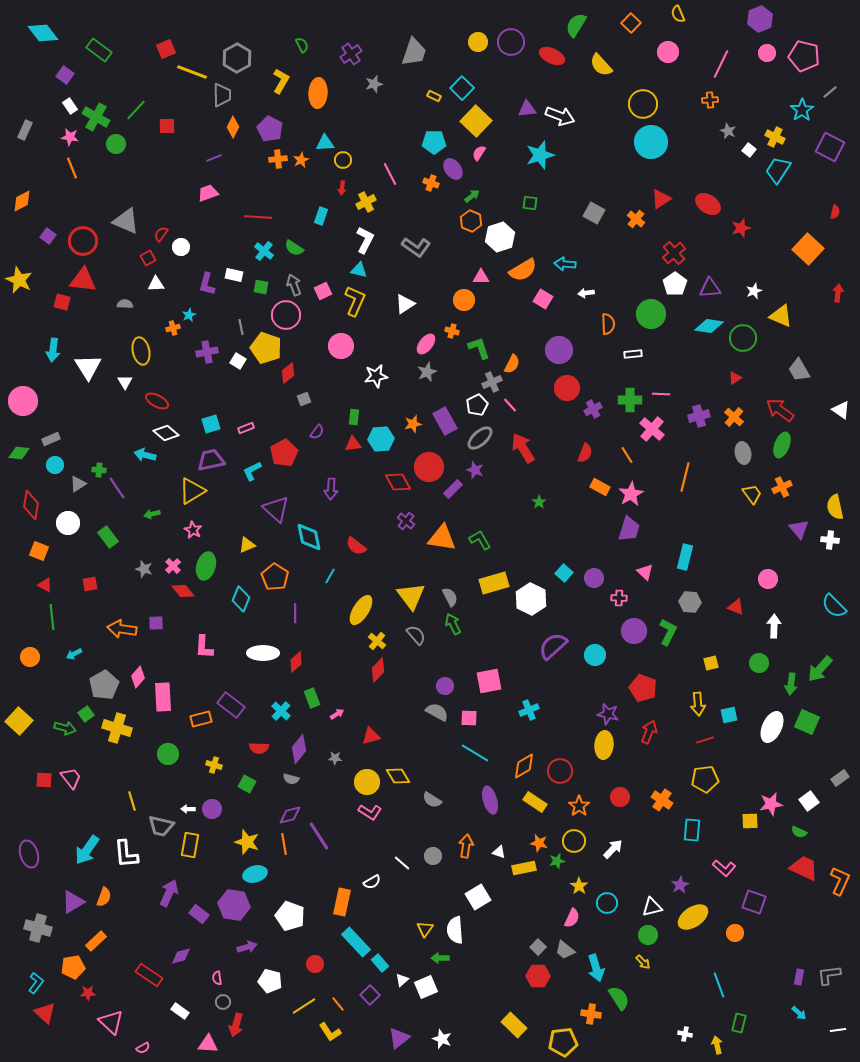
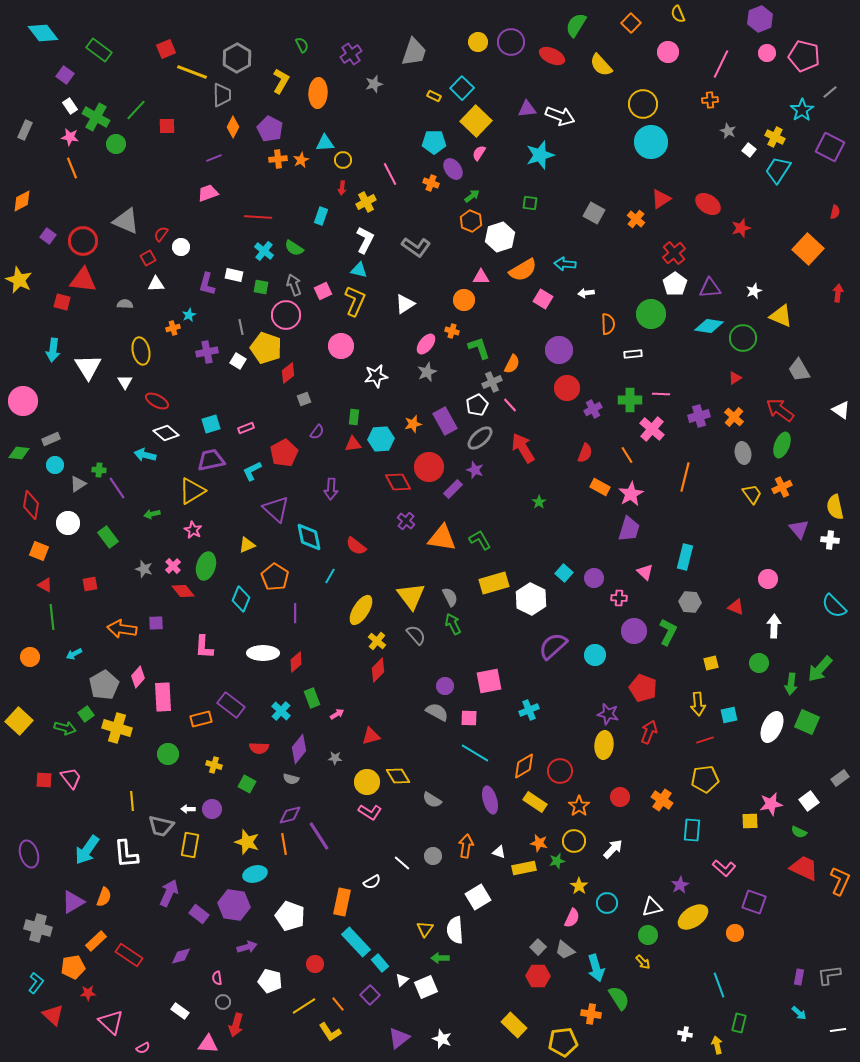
yellow line at (132, 801): rotated 12 degrees clockwise
red rectangle at (149, 975): moved 20 px left, 20 px up
red triangle at (45, 1013): moved 8 px right, 2 px down
